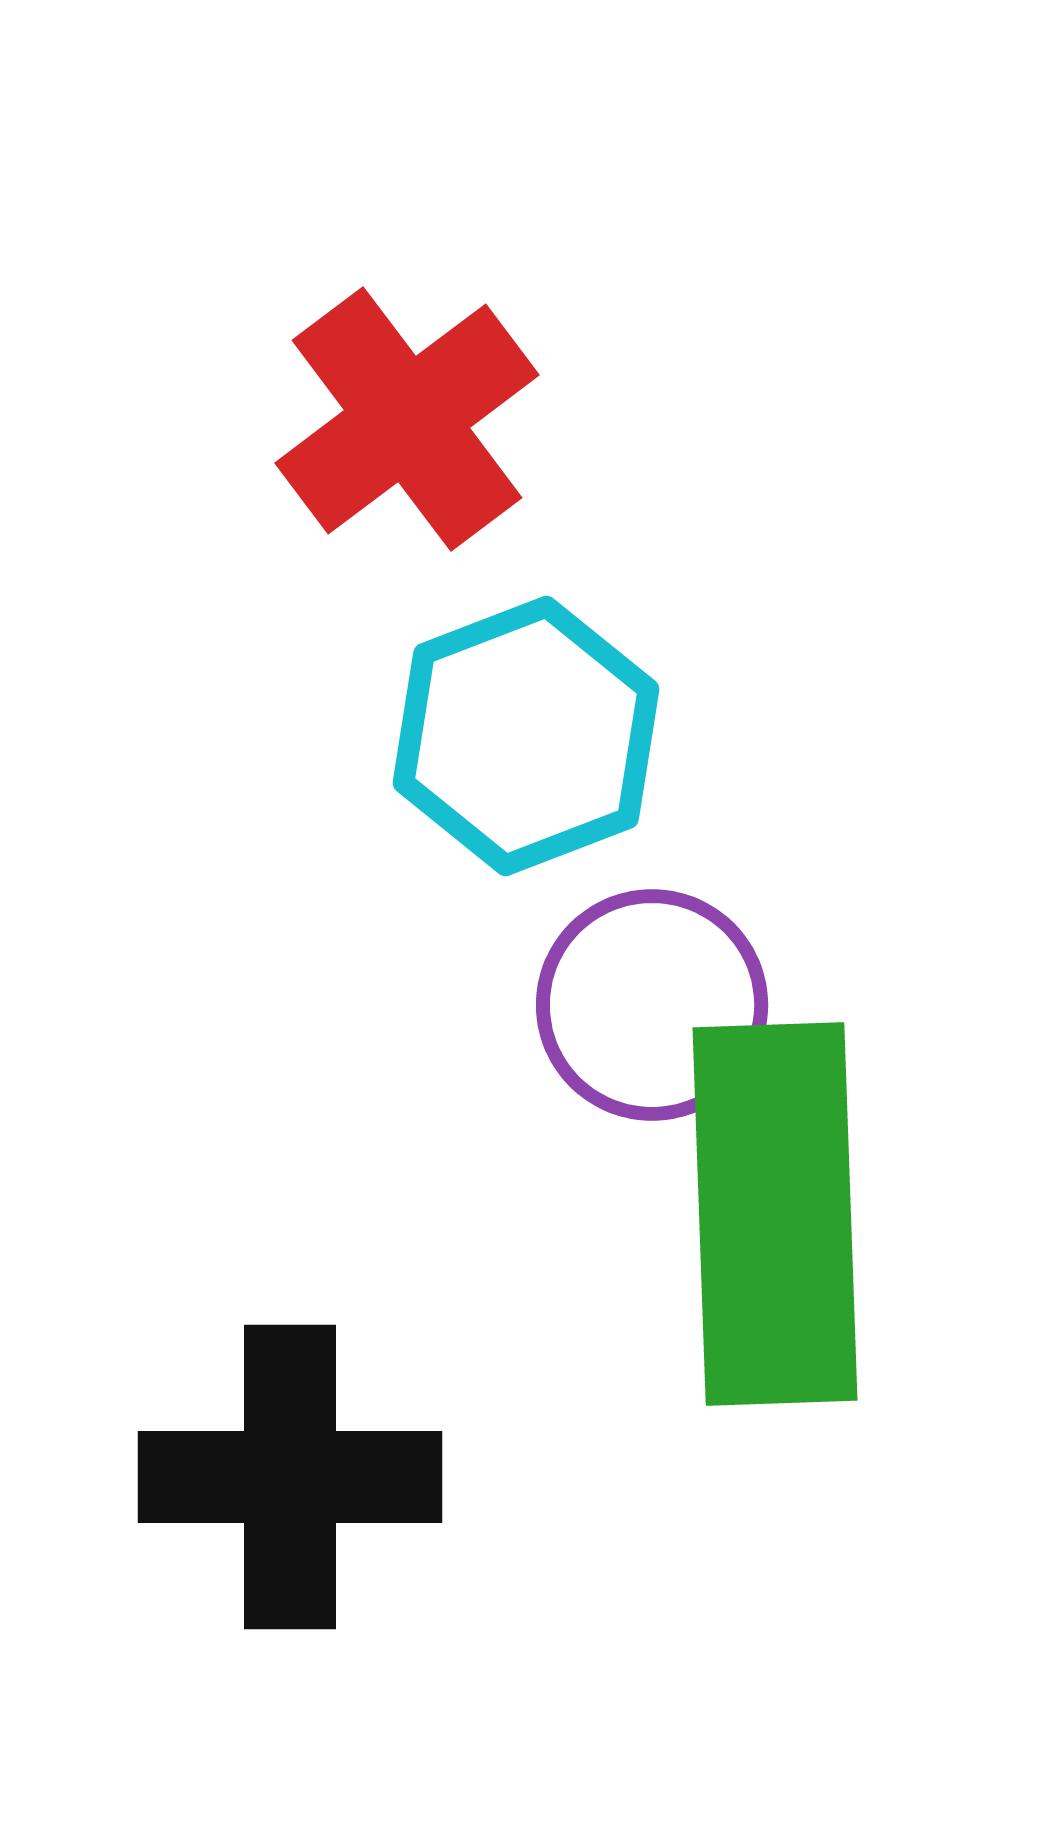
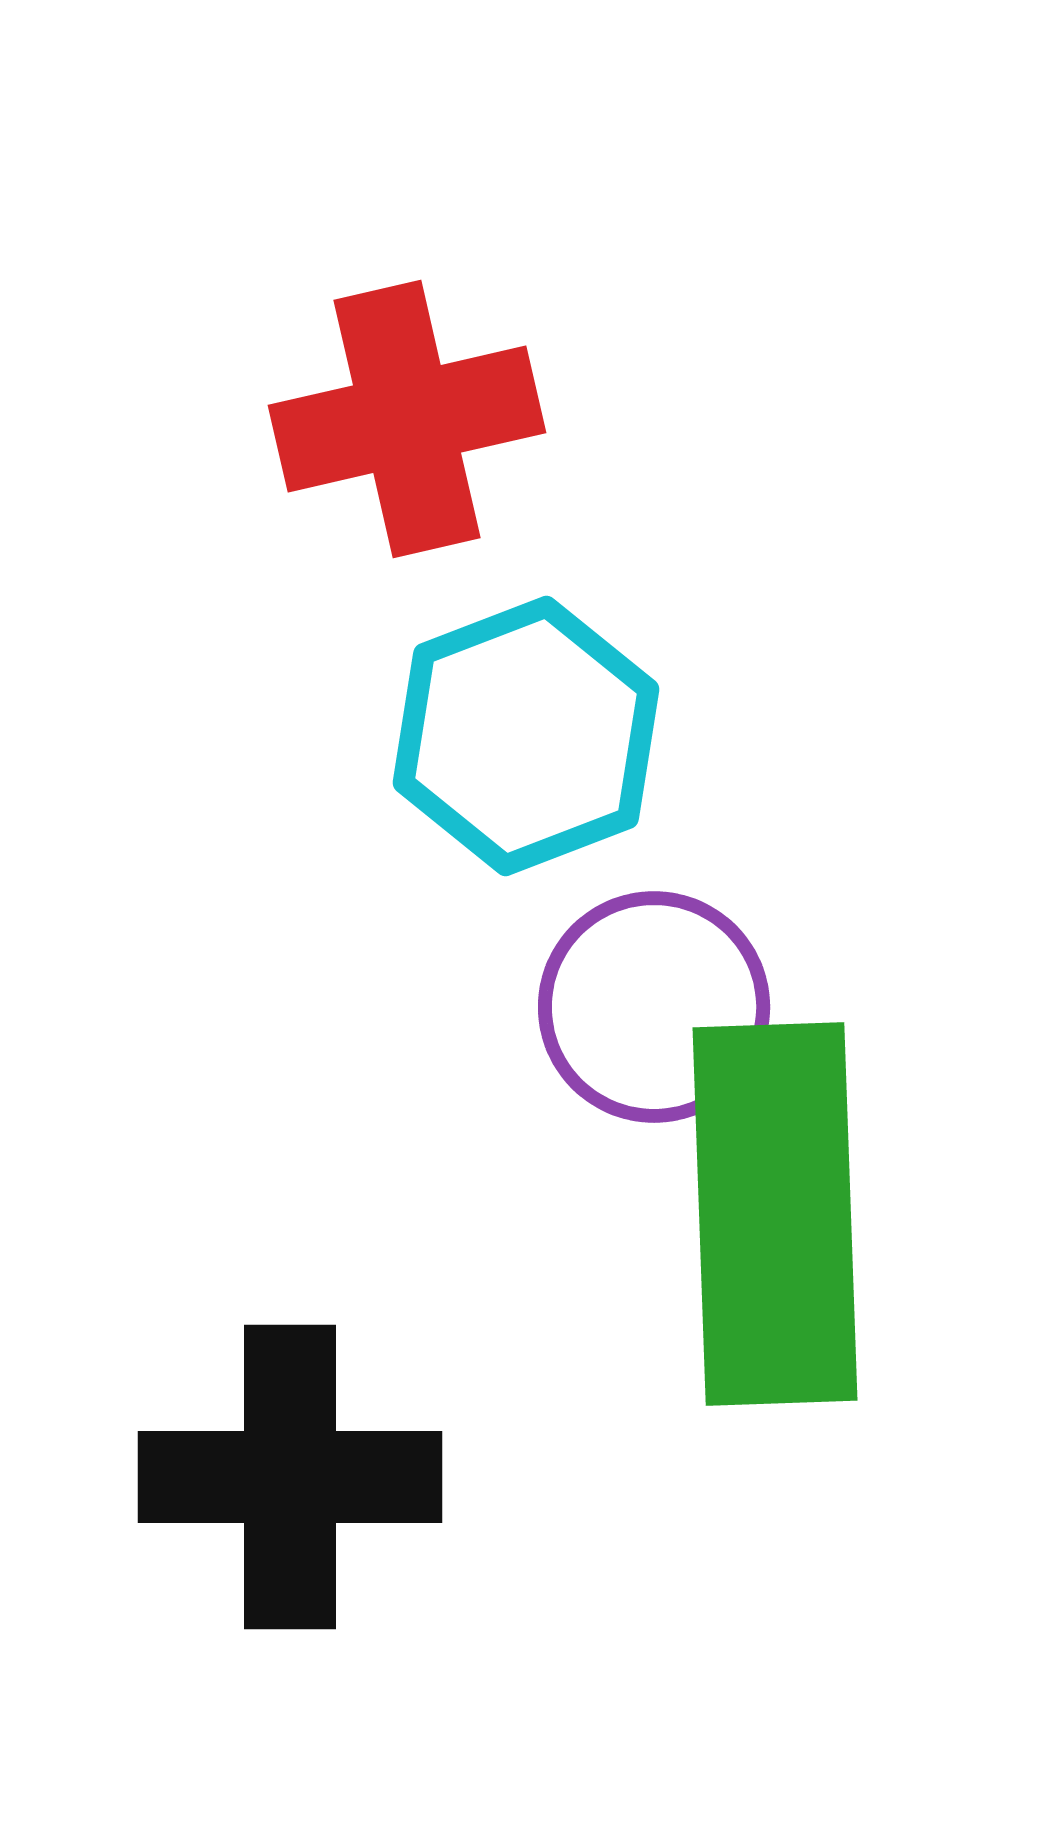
red cross: rotated 24 degrees clockwise
purple circle: moved 2 px right, 2 px down
